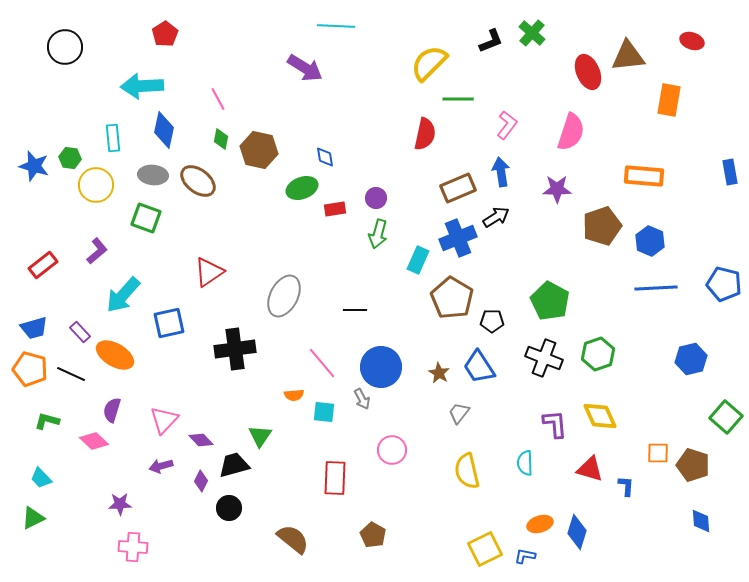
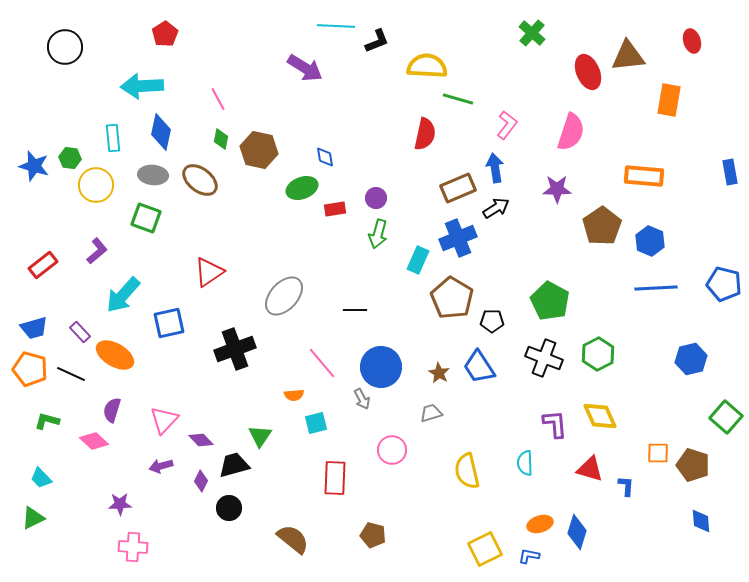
black L-shape at (491, 41): moved 114 px left
red ellipse at (692, 41): rotated 55 degrees clockwise
yellow semicircle at (429, 63): moved 2 px left, 3 px down; rotated 48 degrees clockwise
green line at (458, 99): rotated 16 degrees clockwise
blue diamond at (164, 130): moved 3 px left, 2 px down
blue arrow at (501, 172): moved 6 px left, 4 px up
brown ellipse at (198, 181): moved 2 px right, 1 px up
black arrow at (496, 217): moved 9 px up
brown pentagon at (602, 226): rotated 15 degrees counterclockwise
gray ellipse at (284, 296): rotated 15 degrees clockwise
black cross at (235, 349): rotated 12 degrees counterclockwise
green hexagon at (598, 354): rotated 8 degrees counterclockwise
cyan square at (324, 412): moved 8 px left, 11 px down; rotated 20 degrees counterclockwise
gray trapezoid at (459, 413): moved 28 px left; rotated 35 degrees clockwise
brown pentagon at (373, 535): rotated 15 degrees counterclockwise
blue L-shape at (525, 556): moved 4 px right
